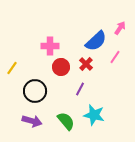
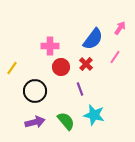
blue semicircle: moved 3 px left, 2 px up; rotated 10 degrees counterclockwise
purple line: rotated 48 degrees counterclockwise
purple arrow: moved 3 px right, 1 px down; rotated 30 degrees counterclockwise
